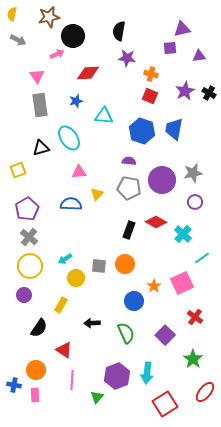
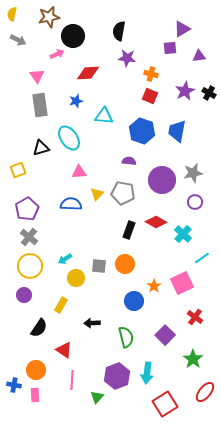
purple triangle at (182, 29): rotated 18 degrees counterclockwise
blue trapezoid at (174, 129): moved 3 px right, 2 px down
gray pentagon at (129, 188): moved 6 px left, 5 px down
green semicircle at (126, 333): moved 4 px down; rotated 10 degrees clockwise
